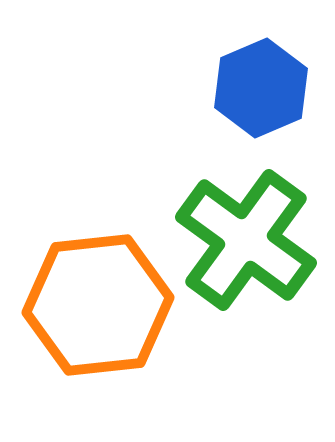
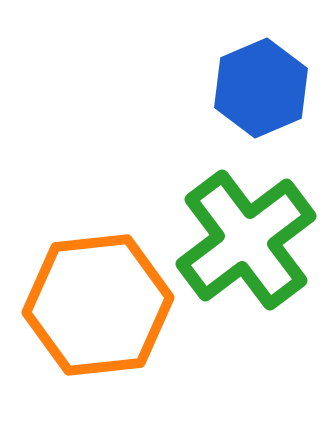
green cross: rotated 17 degrees clockwise
